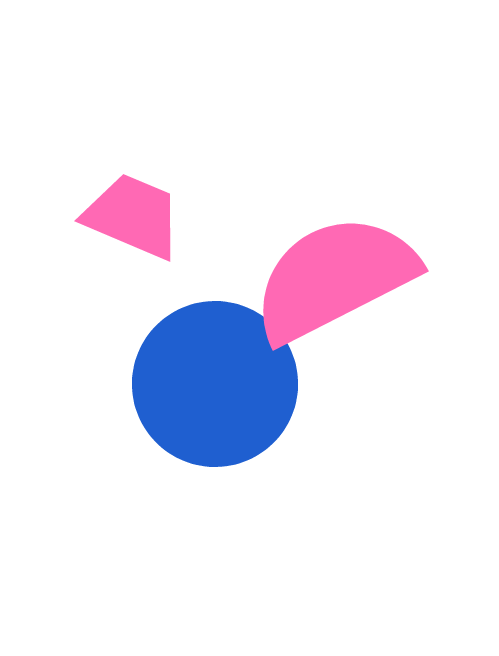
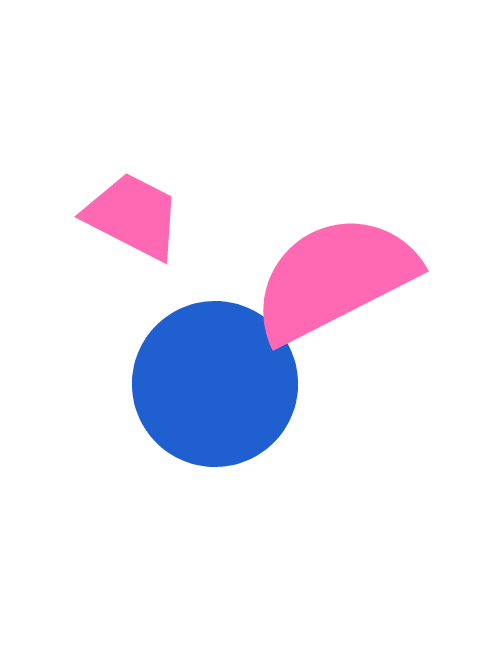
pink trapezoid: rotated 4 degrees clockwise
